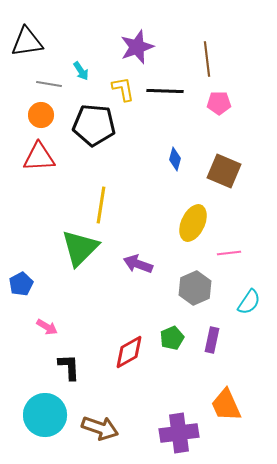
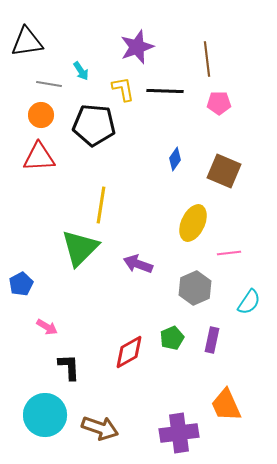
blue diamond: rotated 20 degrees clockwise
